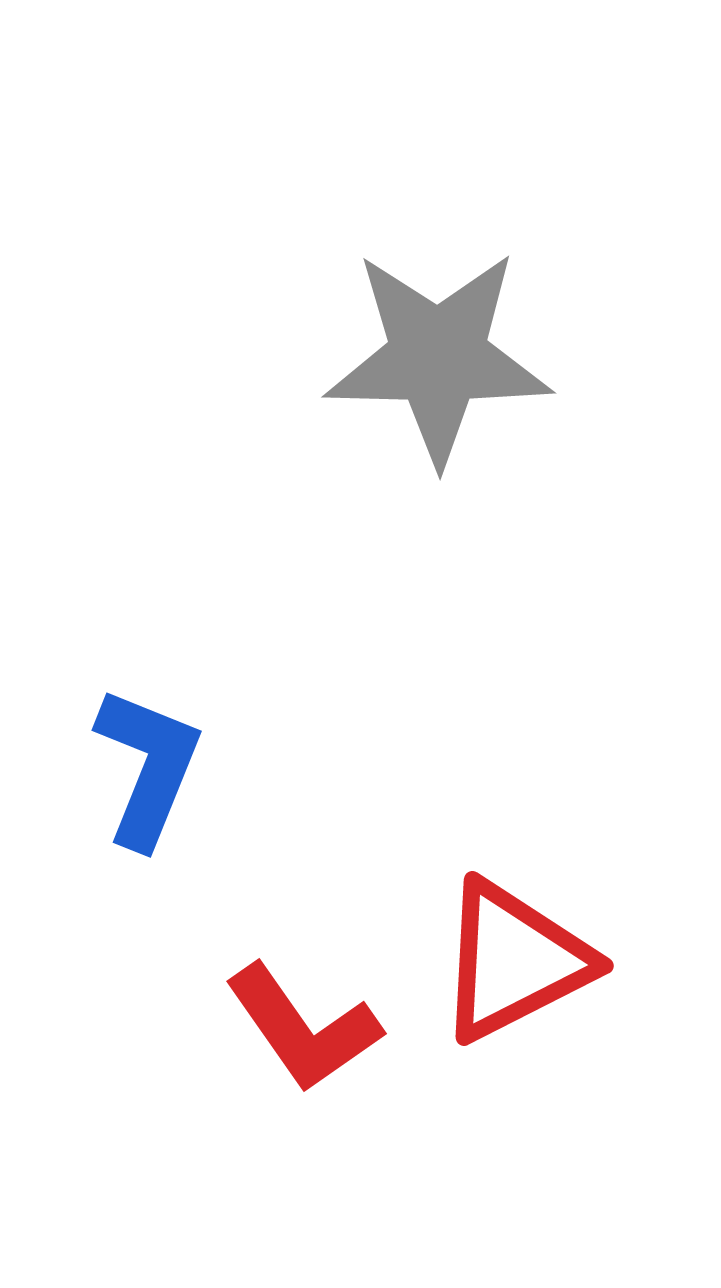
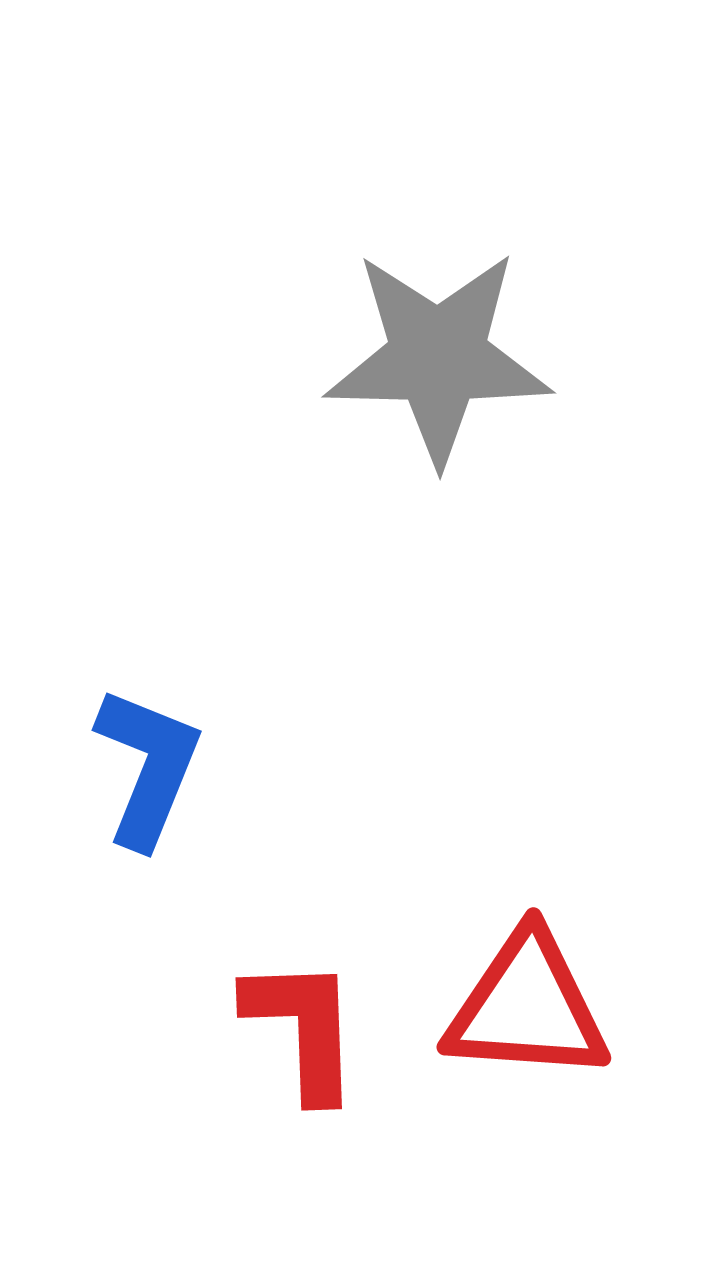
red triangle: moved 13 px right, 46 px down; rotated 31 degrees clockwise
red L-shape: rotated 147 degrees counterclockwise
